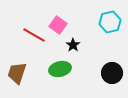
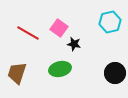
pink square: moved 1 px right, 3 px down
red line: moved 6 px left, 2 px up
black star: moved 1 px right, 1 px up; rotated 24 degrees counterclockwise
black circle: moved 3 px right
